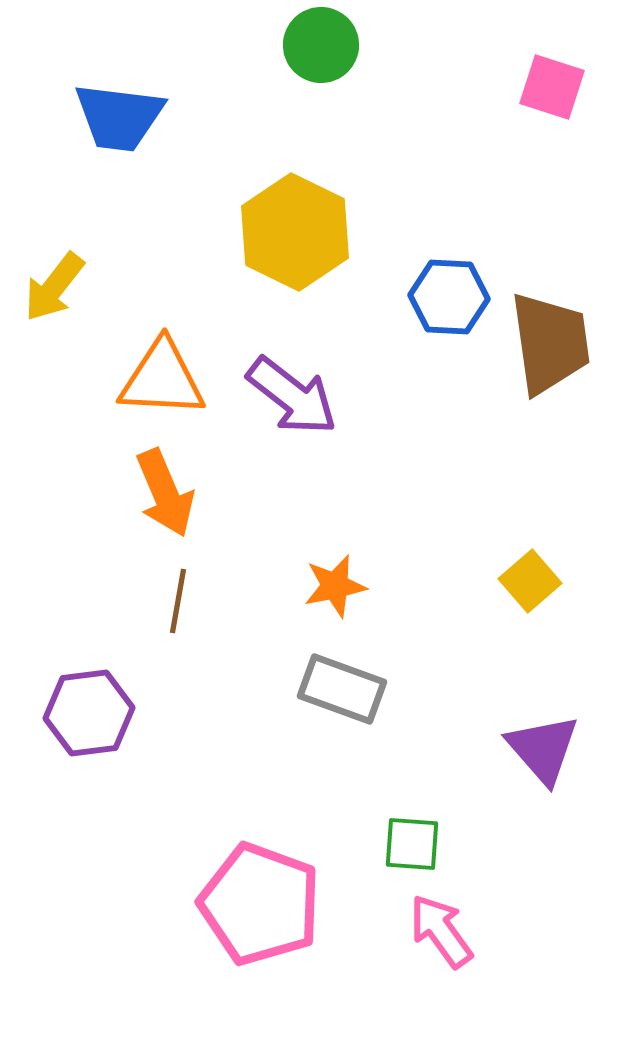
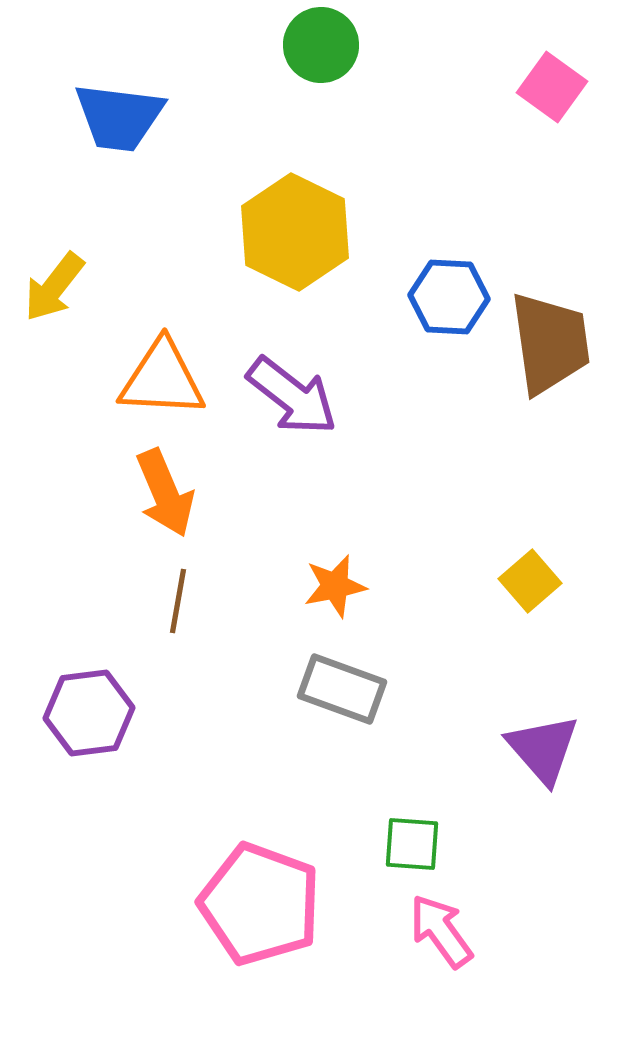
pink square: rotated 18 degrees clockwise
